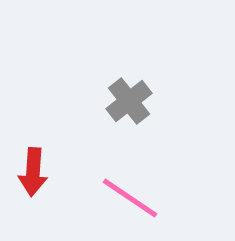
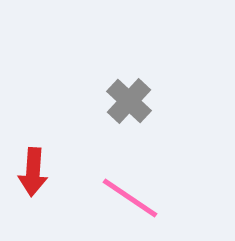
gray cross: rotated 9 degrees counterclockwise
